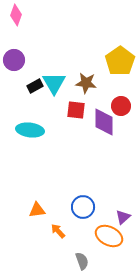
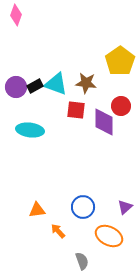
purple circle: moved 2 px right, 27 px down
cyan triangle: moved 2 px right, 1 px down; rotated 40 degrees counterclockwise
purple triangle: moved 2 px right, 10 px up
